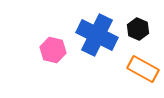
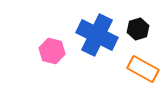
black hexagon: rotated 20 degrees clockwise
pink hexagon: moved 1 px left, 1 px down
